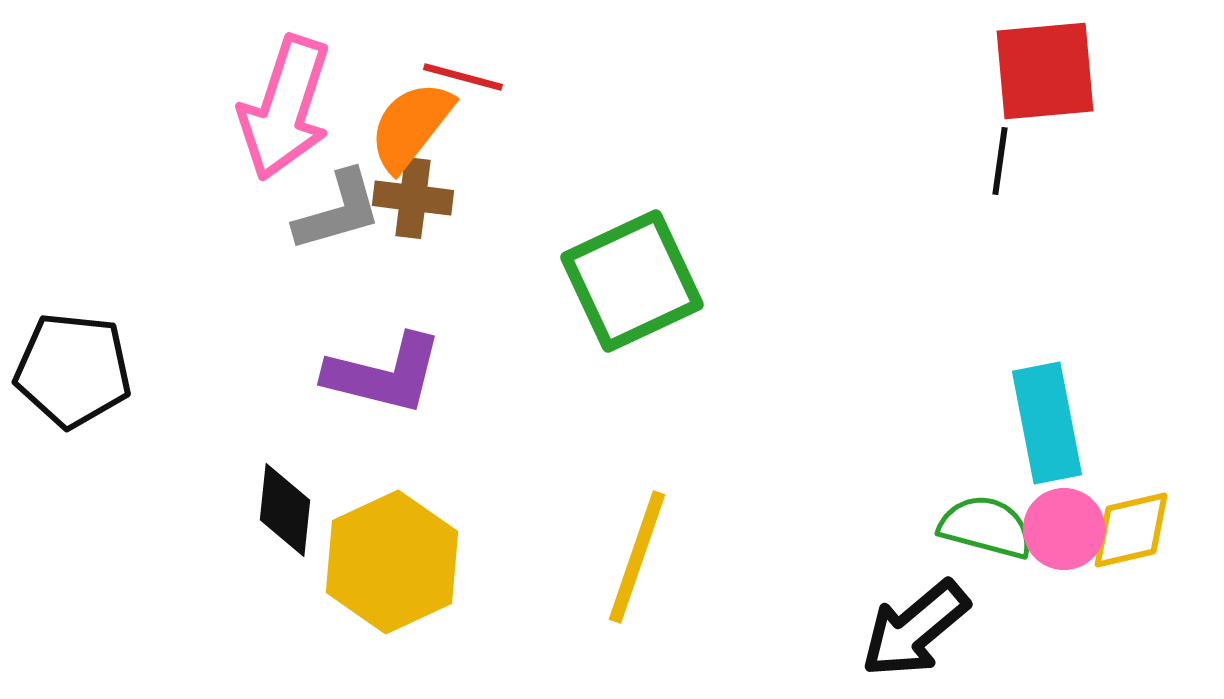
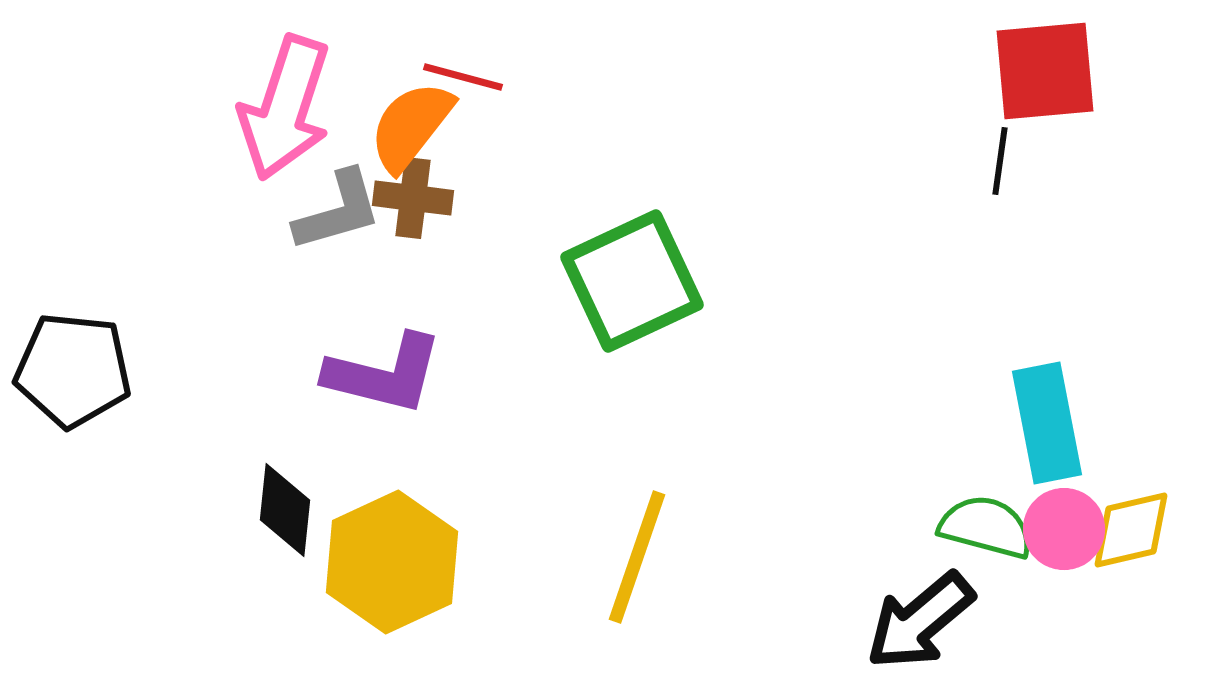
black arrow: moved 5 px right, 8 px up
